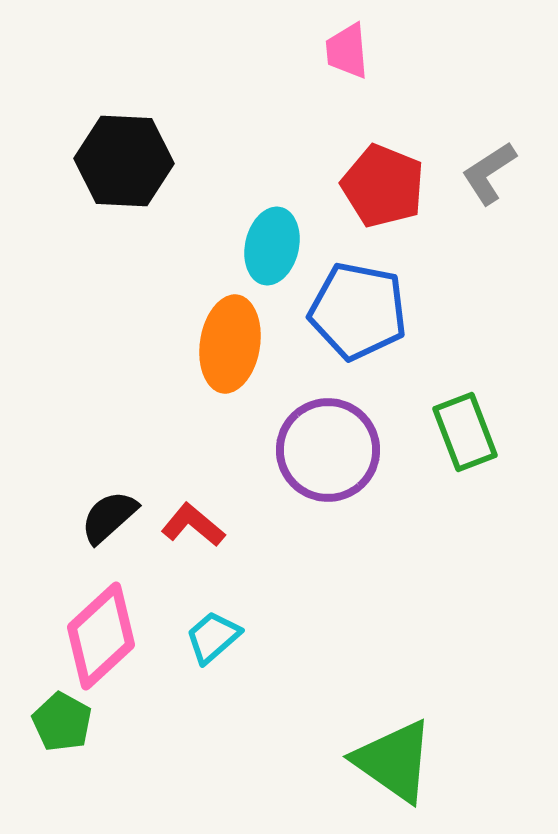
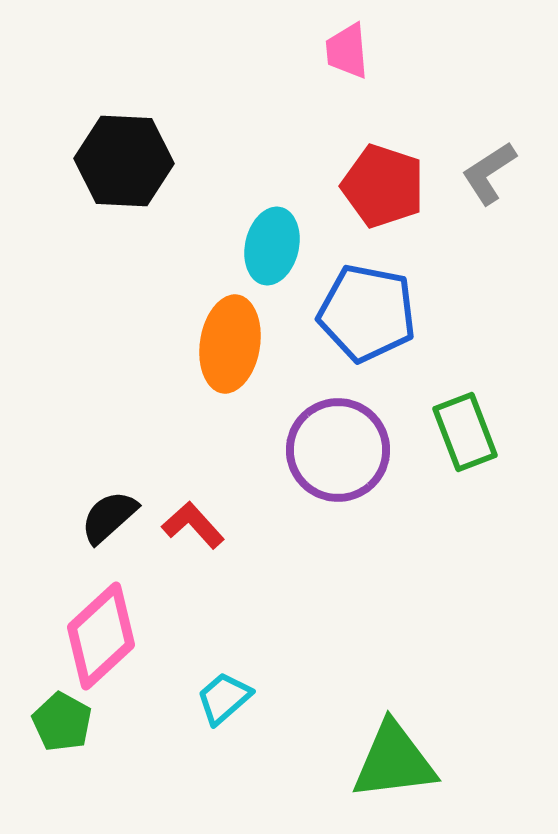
red pentagon: rotated 4 degrees counterclockwise
blue pentagon: moved 9 px right, 2 px down
purple circle: moved 10 px right
red L-shape: rotated 8 degrees clockwise
cyan trapezoid: moved 11 px right, 61 px down
green triangle: rotated 42 degrees counterclockwise
